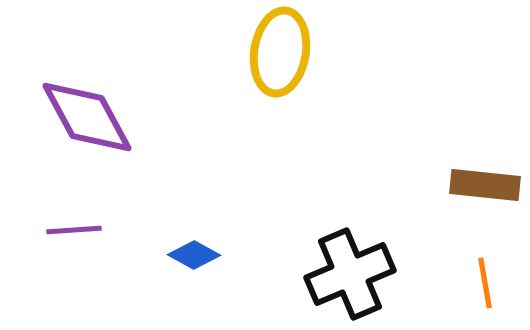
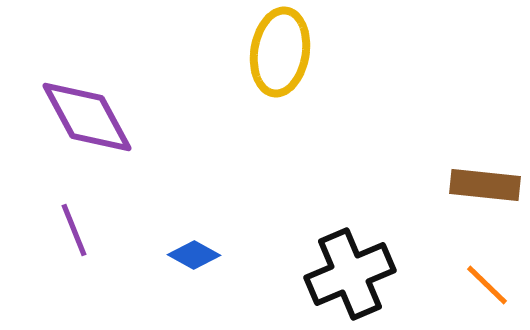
purple line: rotated 72 degrees clockwise
orange line: moved 2 px right, 2 px down; rotated 36 degrees counterclockwise
